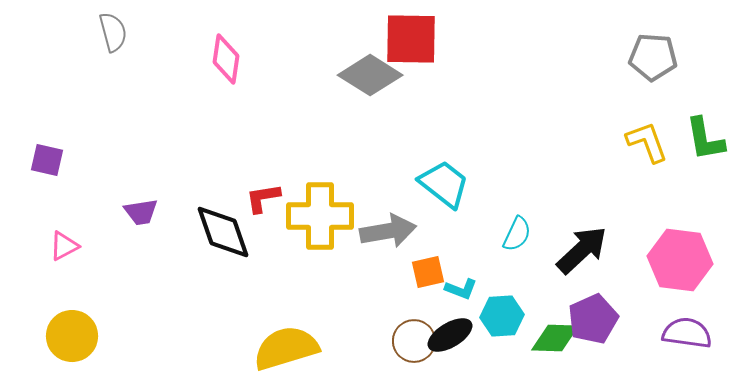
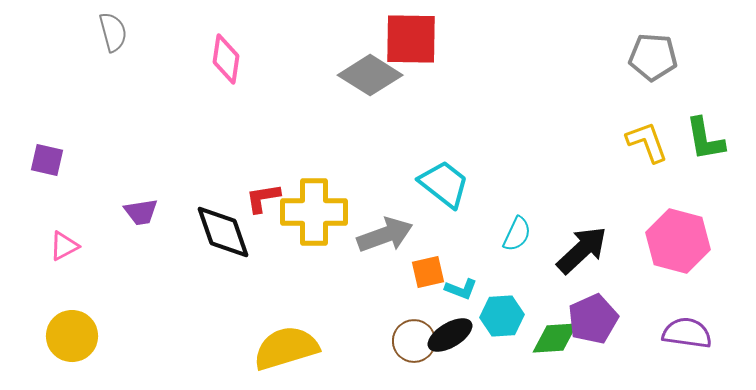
yellow cross: moved 6 px left, 4 px up
gray arrow: moved 3 px left, 4 px down; rotated 10 degrees counterclockwise
pink hexagon: moved 2 px left, 19 px up; rotated 8 degrees clockwise
green diamond: rotated 6 degrees counterclockwise
